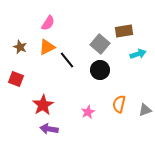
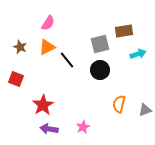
gray square: rotated 36 degrees clockwise
pink star: moved 5 px left, 15 px down
